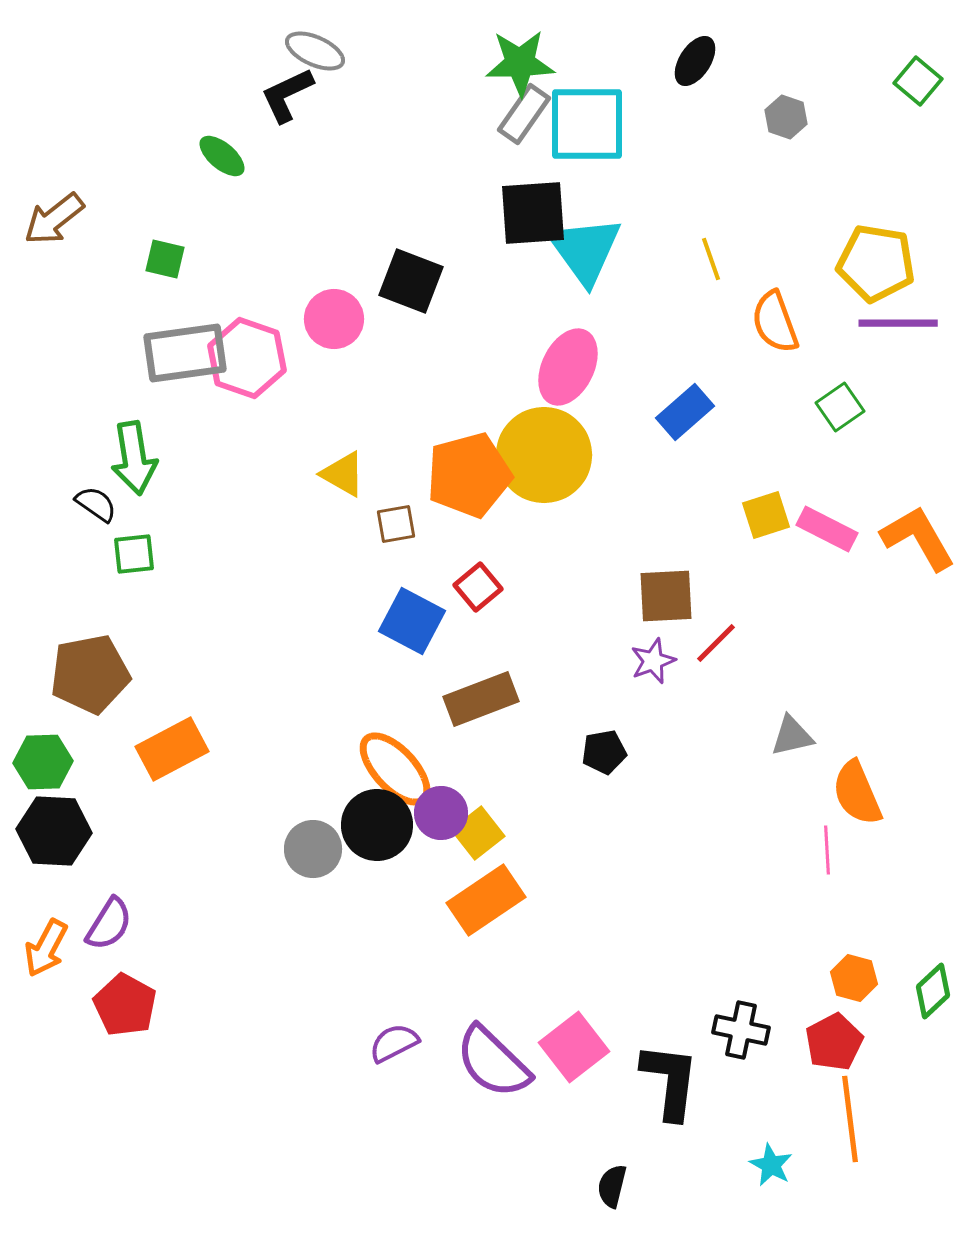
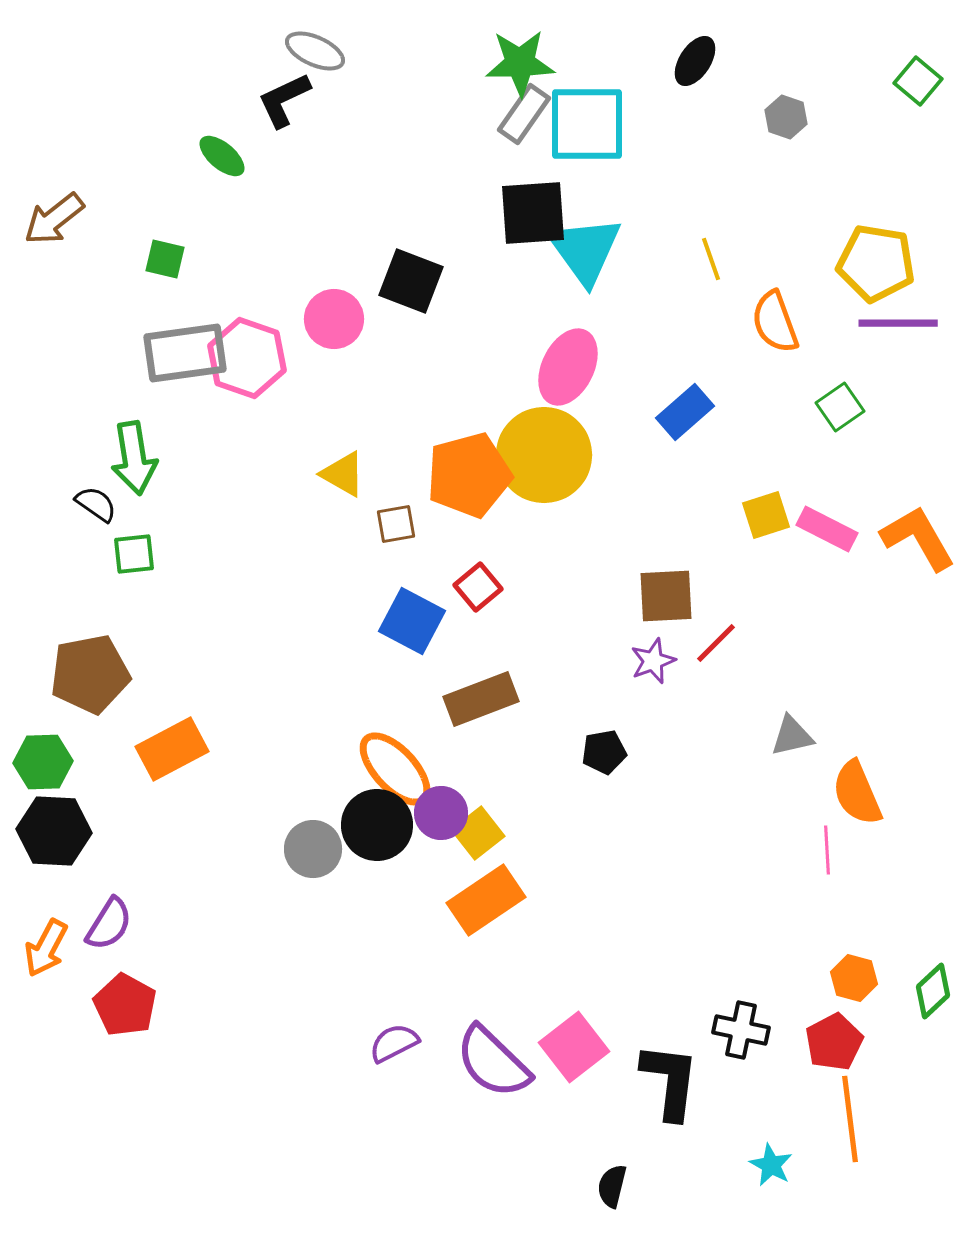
black L-shape at (287, 95): moved 3 px left, 5 px down
